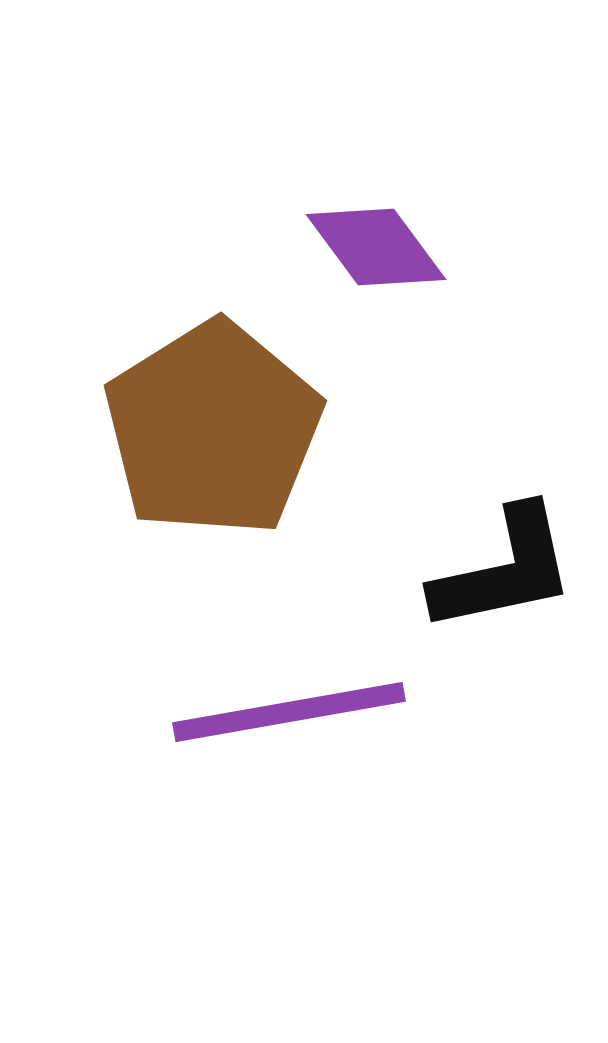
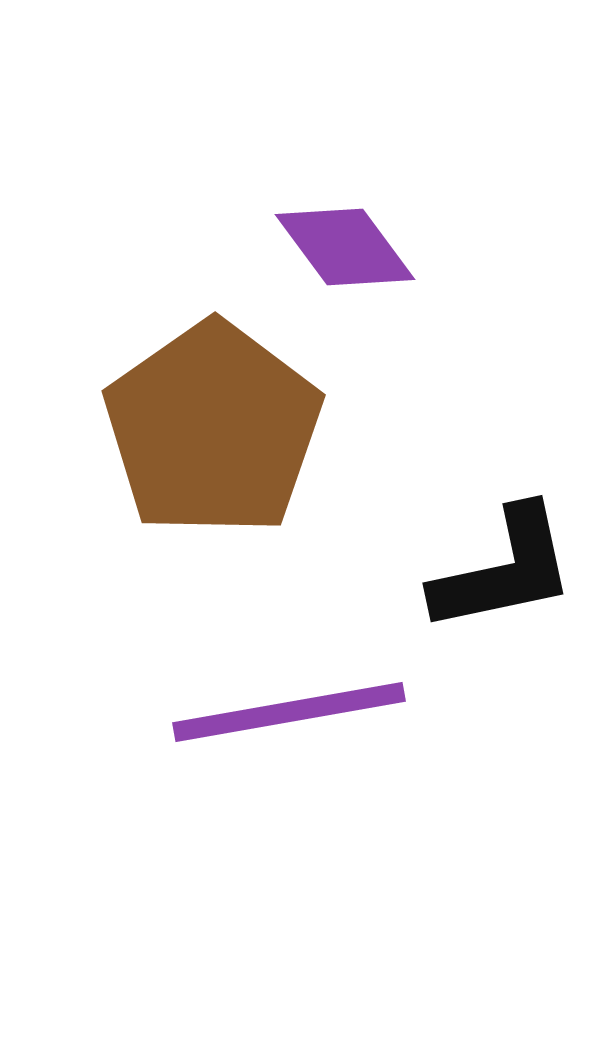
purple diamond: moved 31 px left
brown pentagon: rotated 3 degrees counterclockwise
